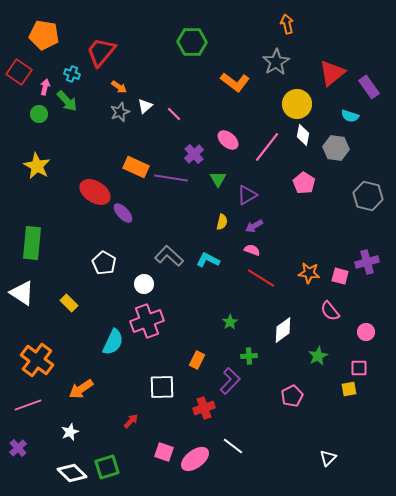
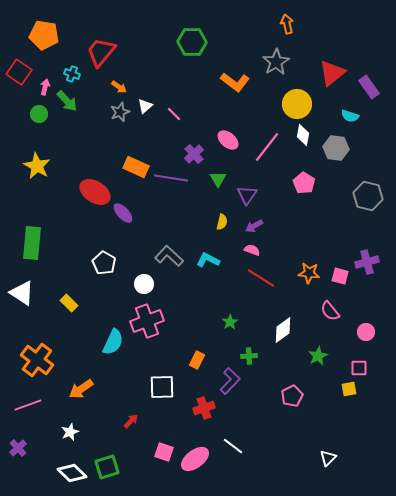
purple triangle at (247, 195): rotated 25 degrees counterclockwise
